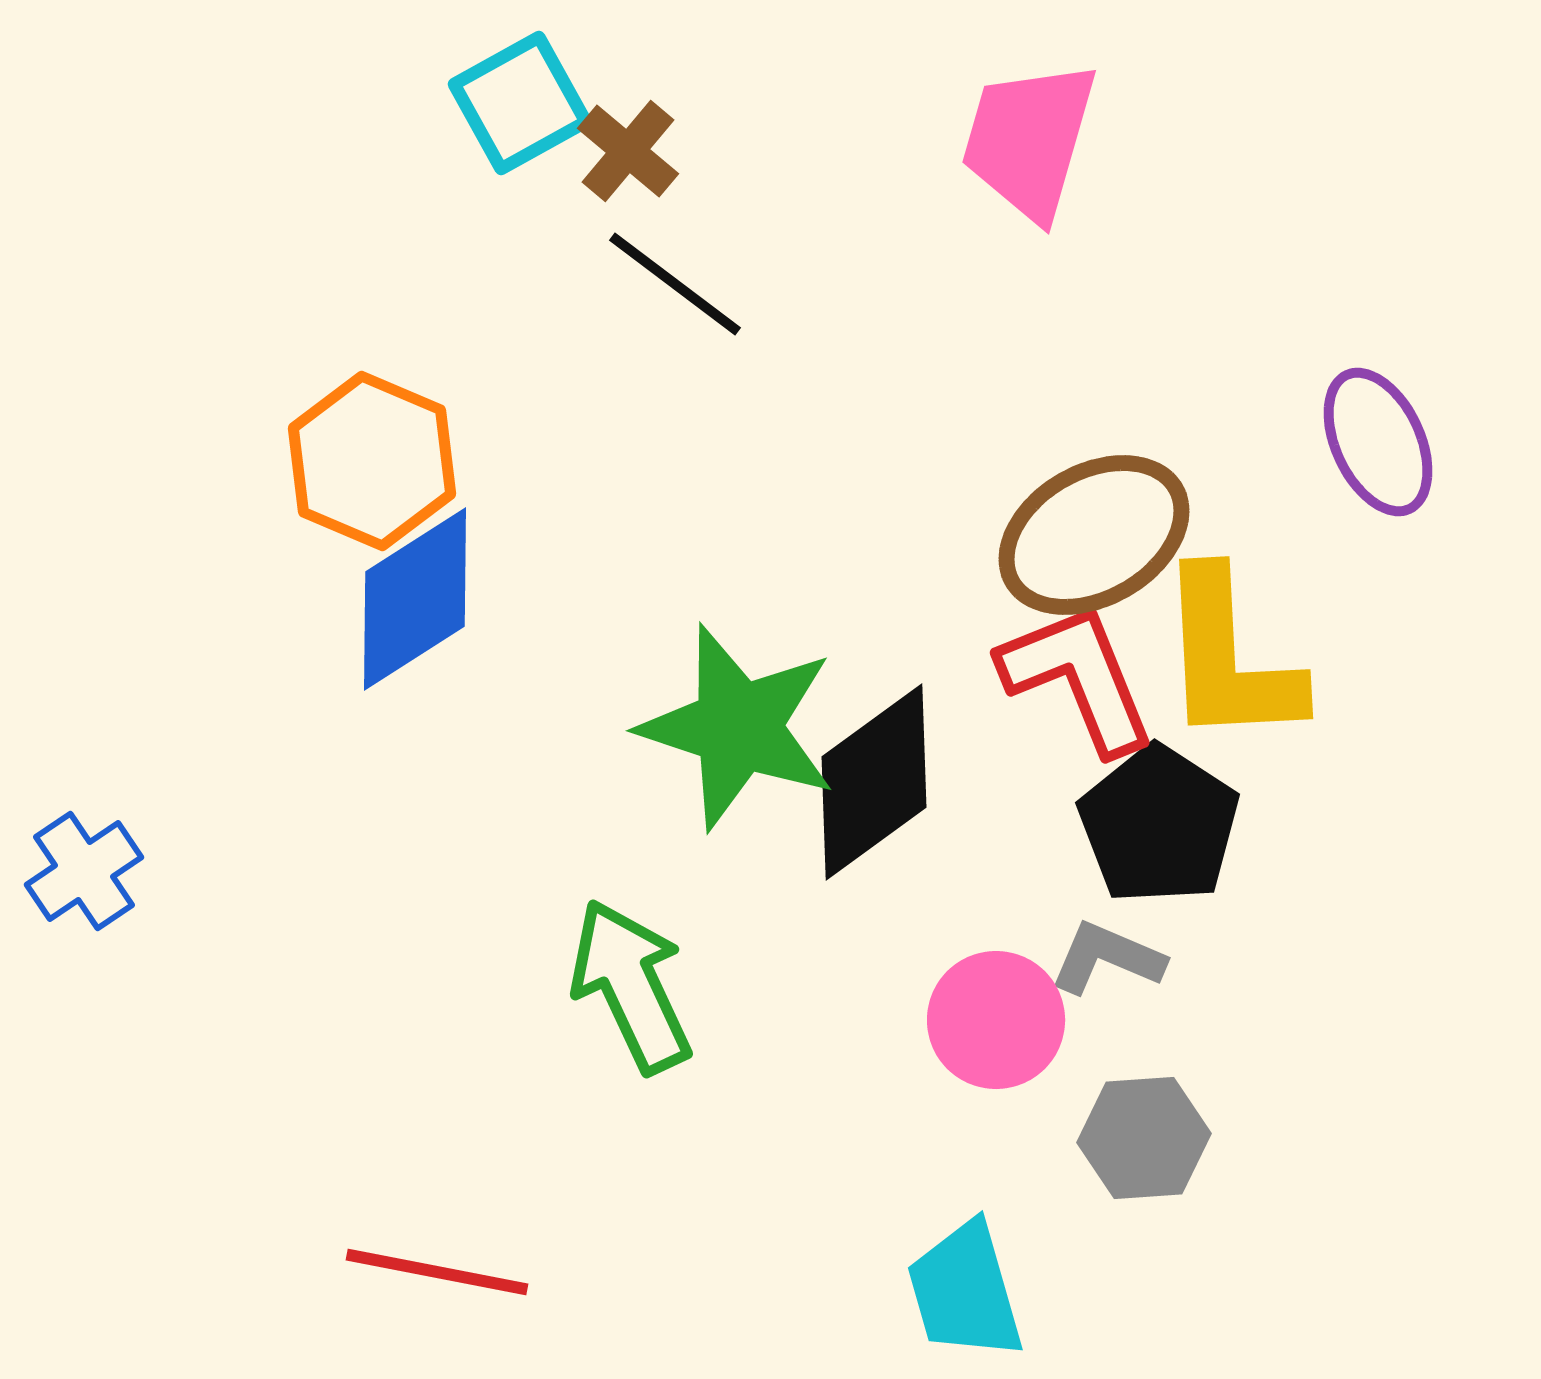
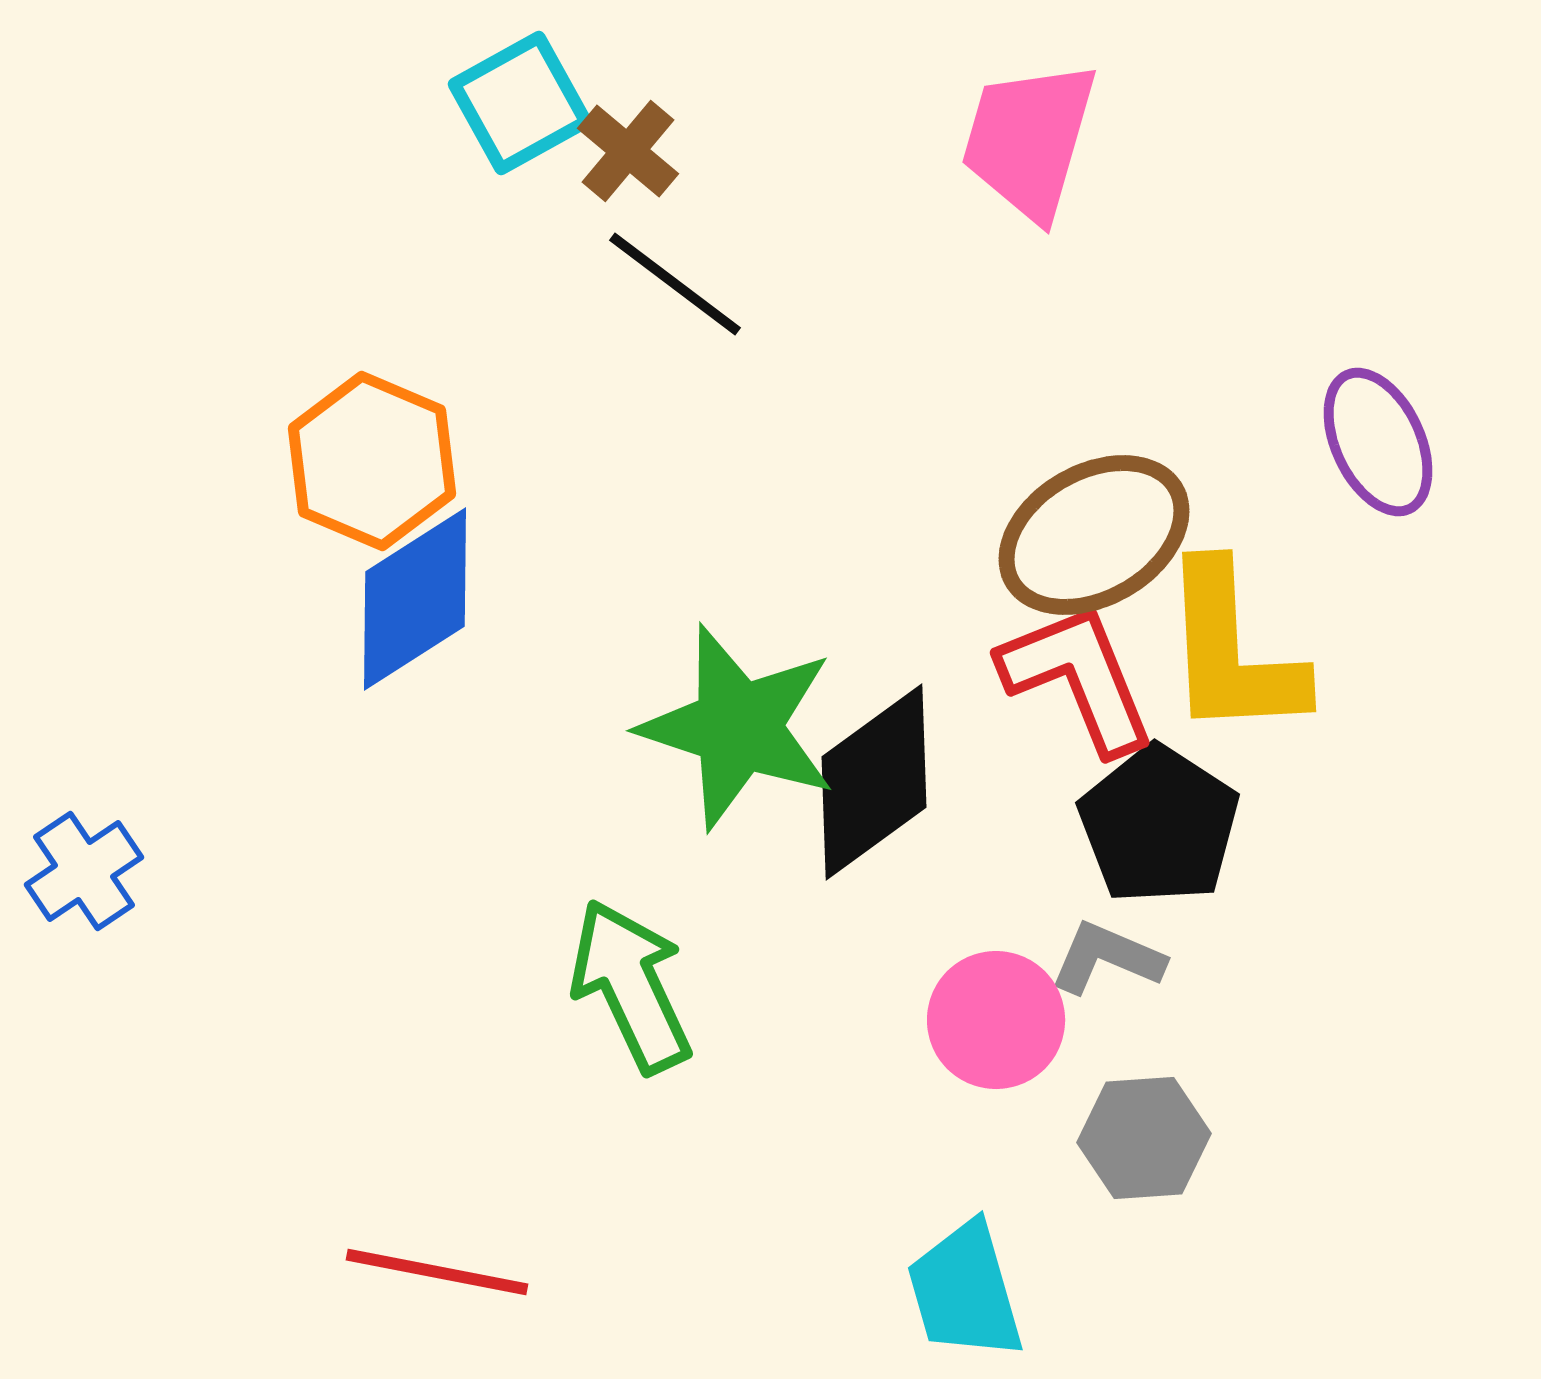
yellow L-shape: moved 3 px right, 7 px up
